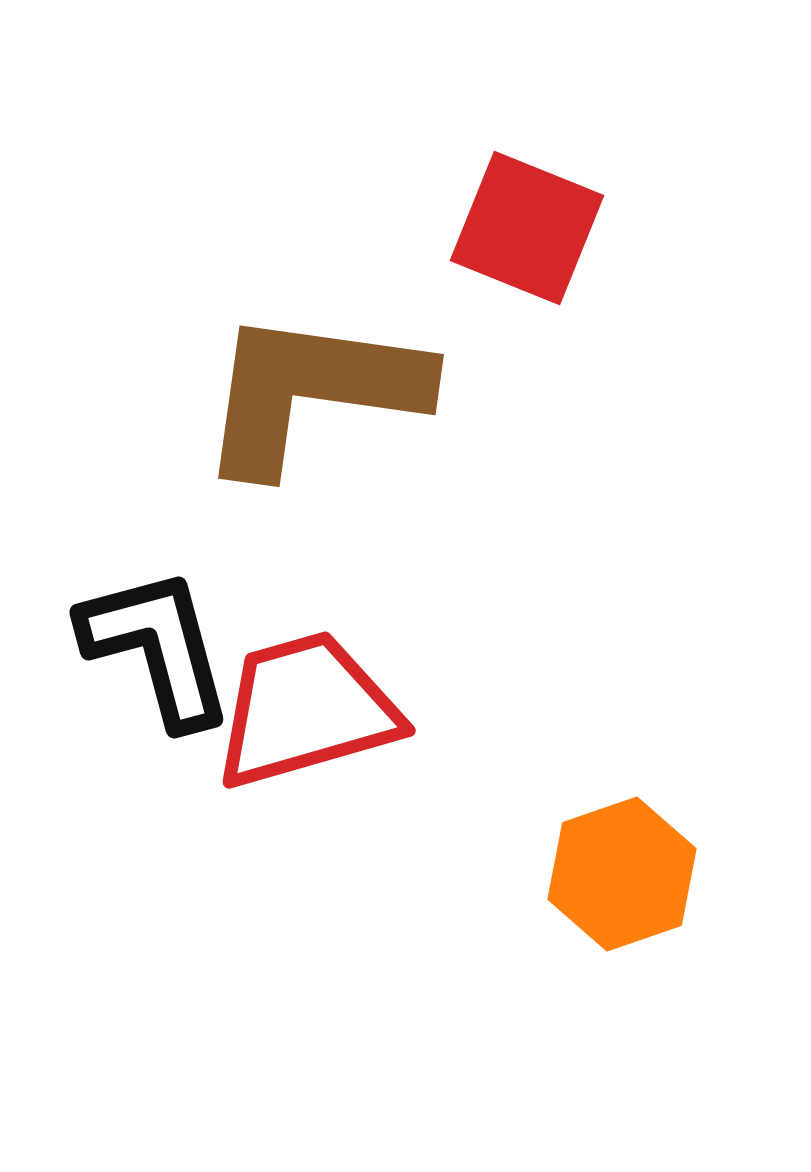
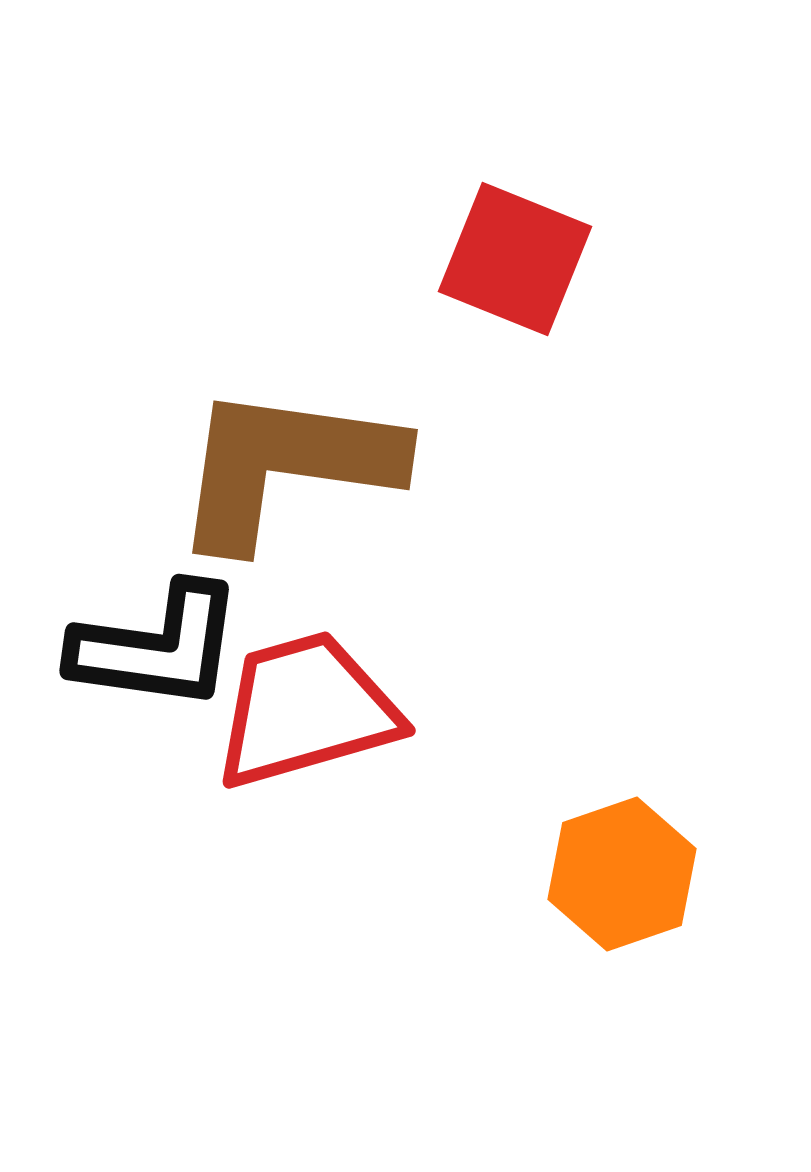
red square: moved 12 px left, 31 px down
brown L-shape: moved 26 px left, 75 px down
black L-shape: rotated 113 degrees clockwise
